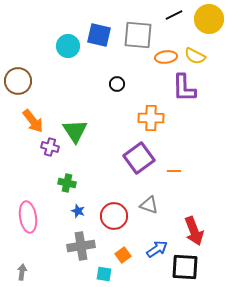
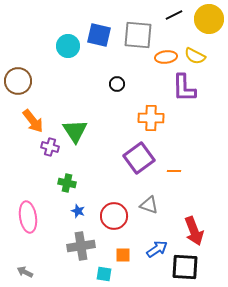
orange square: rotated 35 degrees clockwise
gray arrow: moved 3 px right; rotated 70 degrees counterclockwise
